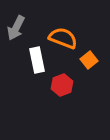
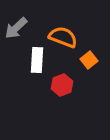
gray arrow: rotated 20 degrees clockwise
orange semicircle: moved 1 px up
white rectangle: rotated 15 degrees clockwise
